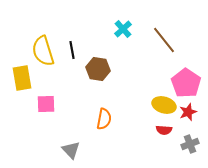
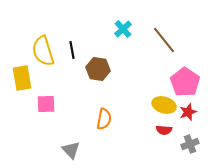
pink pentagon: moved 1 px left, 1 px up
